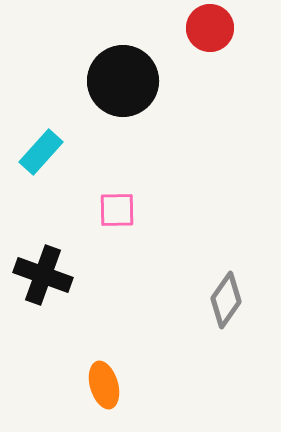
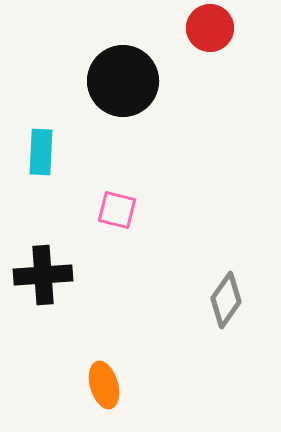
cyan rectangle: rotated 39 degrees counterclockwise
pink square: rotated 15 degrees clockwise
black cross: rotated 24 degrees counterclockwise
